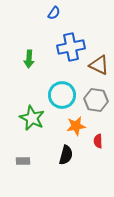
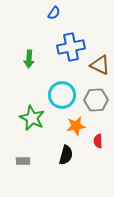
brown triangle: moved 1 px right
gray hexagon: rotated 10 degrees counterclockwise
